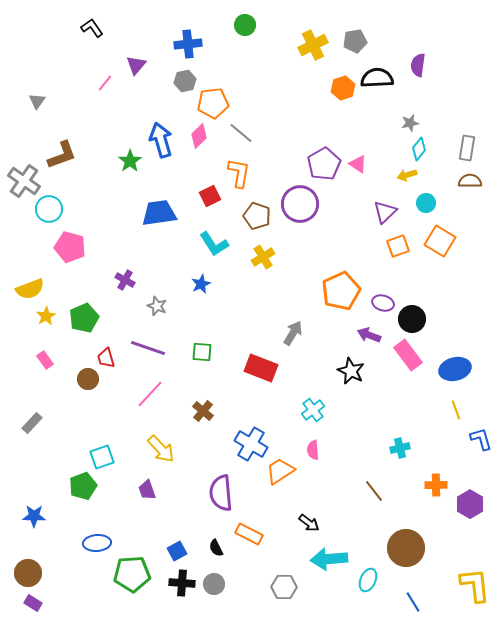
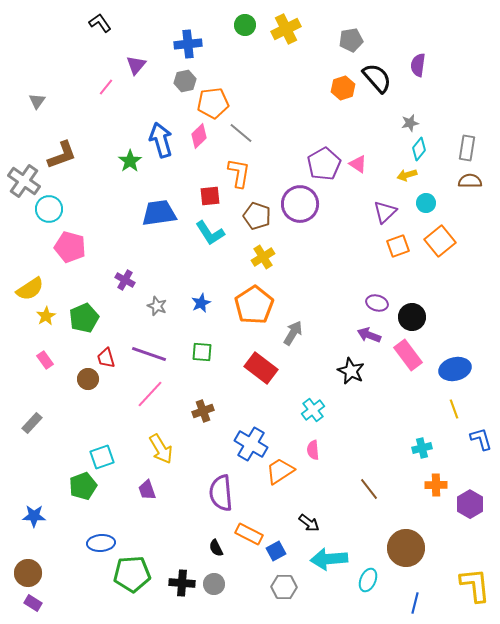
black L-shape at (92, 28): moved 8 px right, 5 px up
gray pentagon at (355, 41): moved 4 px left, 1 px up
yellow cross at (313, 45): moved 27 px left, 16 px up
black semicircle at (377, 78): rotated 52 degrees clockwise
pink line at (105, 83): moved 1 px right, 4 px down
red square at (210, 196): rotated 20 degrees clockwise
orange square at (440, 241): rotated 20 degrees clockwise
cyan L-shape at (214, 244): moved 4 px left, 11 px up
blue star at (201, 284): moved 19 px down
yellow semicircle at (30, 289): rotated 12 degrees counterclockwise
orange pentagon at (341, 291): moved 87 px left, 14 px down; rotated 9 degrees counterclockwise
purple ellipse at (383, 303): moved 6 px left
black circle at (412, 319): moved 2 px up
purple line at (148, 348): moved 1 px right, 6 px down
red rectangle at (261, 368): rotated 16 degrees clockwise
yellow line at (456, 410): moved 2 px left, 1 px up
brown cross at (203, 411): rotated 30 degrees clockwise
cyan cross at (400, 448): moved 22 px right
yellow arrow at (161, 449): rotated 12 degrees clockwise
brown line at (374, 491): moved 5 px left, 2 px up
blue ellipse at (97, 543): moved 4 px right
blue square at (177, 551): moved 99 px right
blue line at (413, 602): moved 2 px right, 1 px down; rotated 45 degrees clockwise
